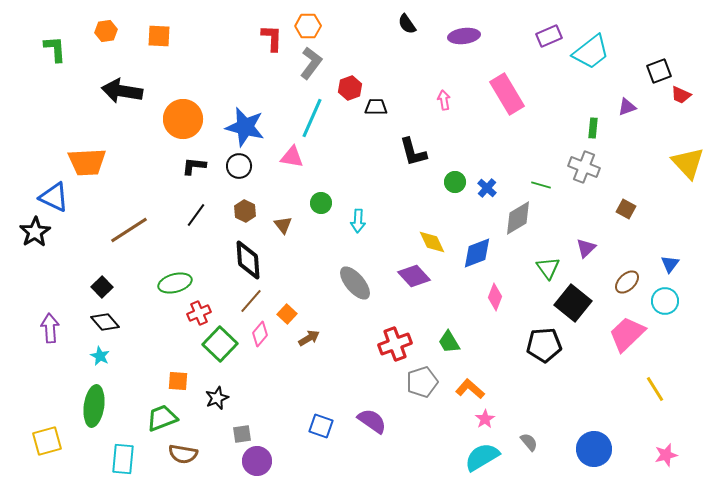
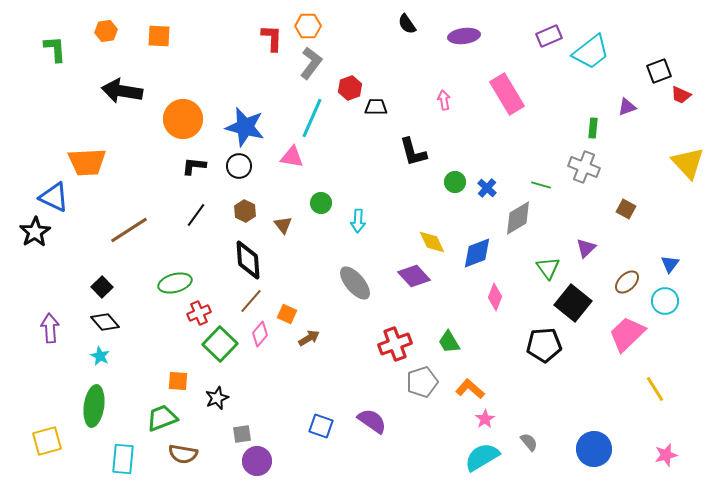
orange square at (287, 314): rotated 18 degrees counterclockwise
